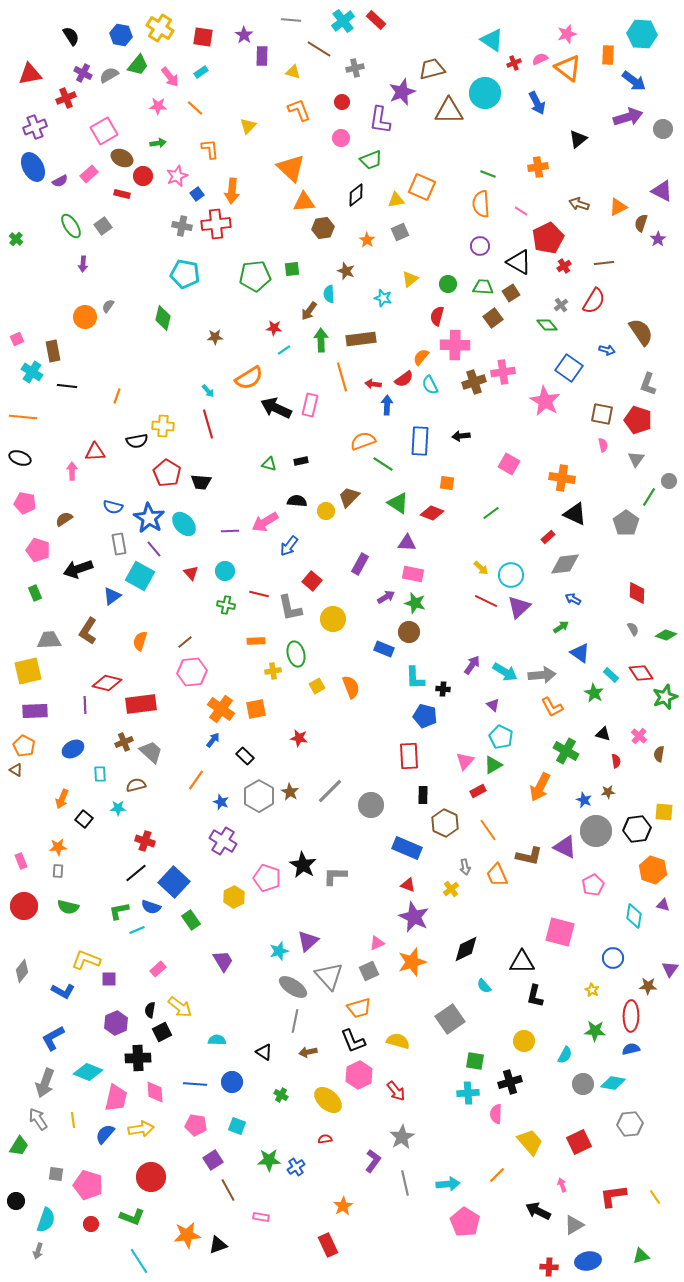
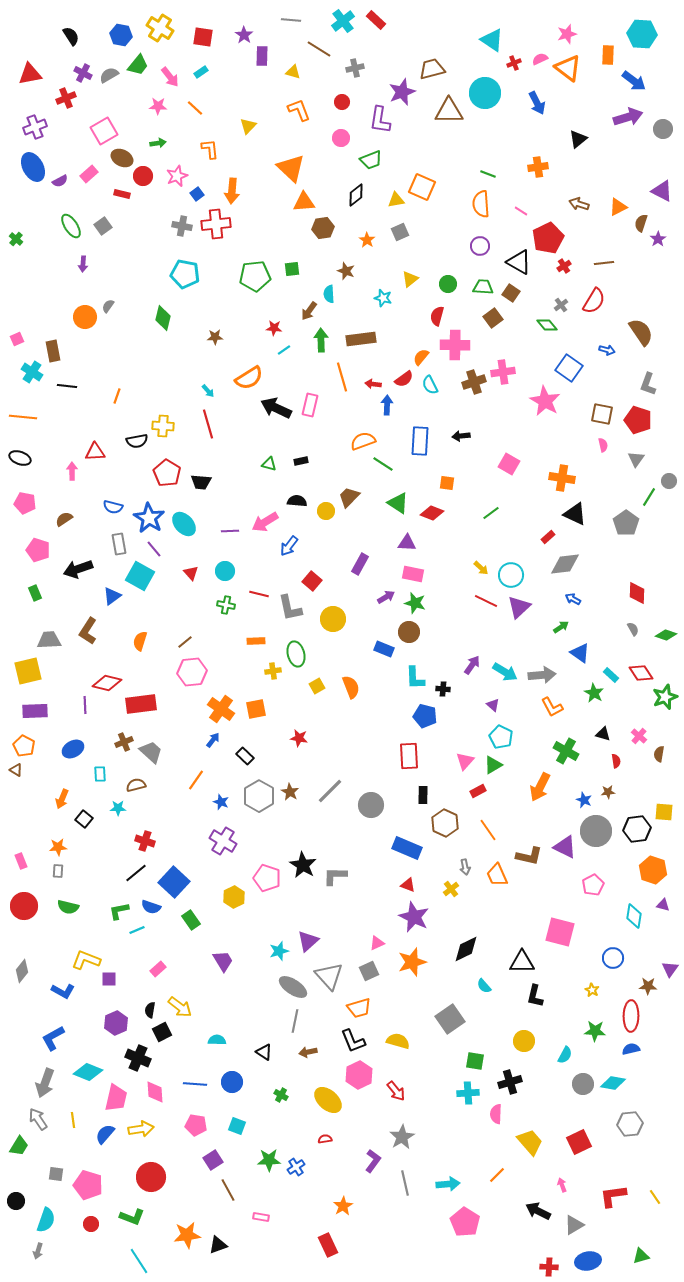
brown square at (511, 293): rotated 24 degrees counterclockwise
black cross at (138, 1058): rotated 25 degrees clockwise
